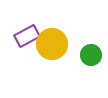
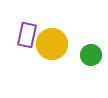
purple rectangle: moved 1 px up; rotated 50 degrees counterclockwise
